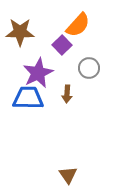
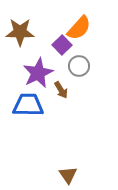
orange semicircle: moved 1 px right, 3 px down
gray circle: moved 10 px left, 2 px up
brown arrow: moved 6 px left, 4 px up; rotated 36 degrees counterclockwise
blue trapezoid: moved 7 px down
